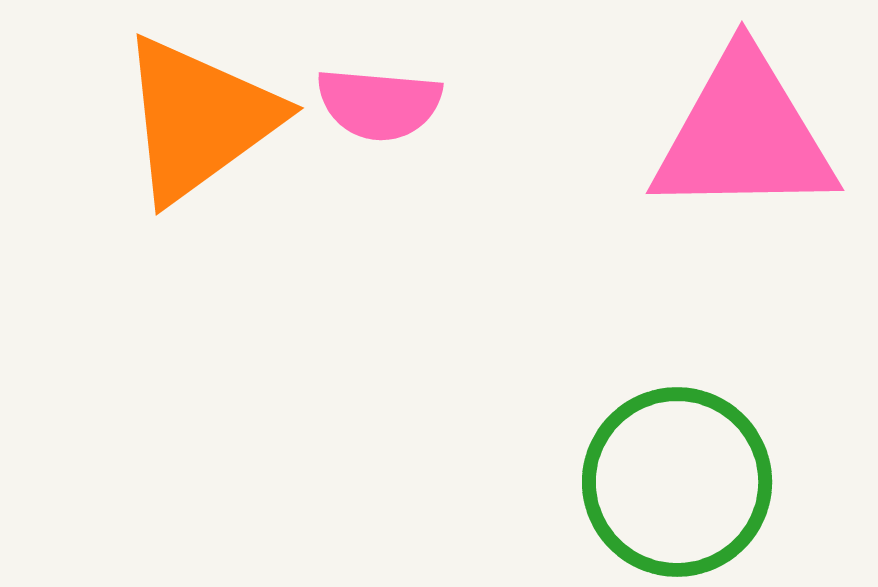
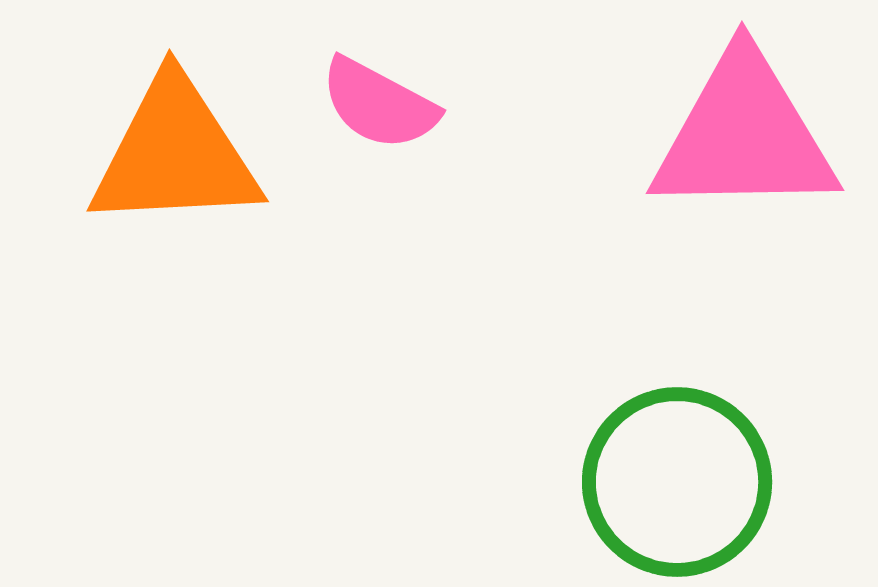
pink semicircle: rotated 23 degrees clockwise
orange triangle: moved 24 px left, 35 px down; rotated 33 degrees clockwise
